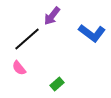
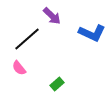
purple arrow: rotated 84 degrees counterclockwise
blue L-shape: rotated 12 degrees counterclockwise
